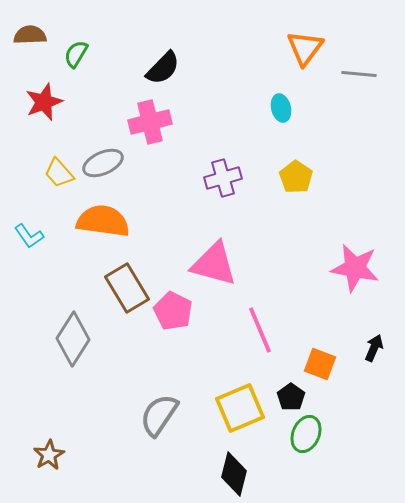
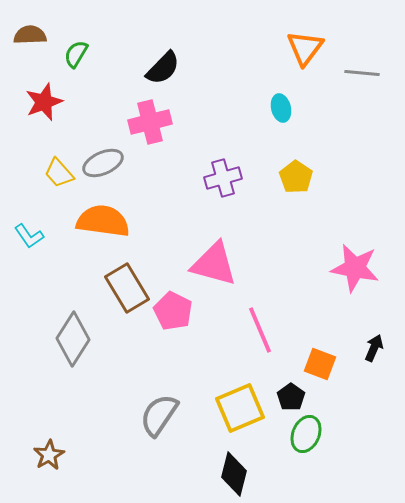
gray line: moved 3 px right, 1 px up
